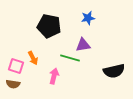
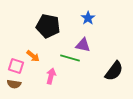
blue star: rotated 24 degrees counterclockwise
black pentagon: moved 1 px left
purple triangle: rotated 21 degrees clockwise
orange arrow: moved 2 px up; rotated 24 degrees counterclockwise
black semicircle: rotated 40 degrees counterclockwise
pink arrow: moved 3 px left
brown semicircle: moved 1 px right
